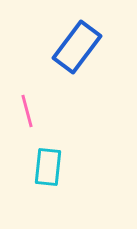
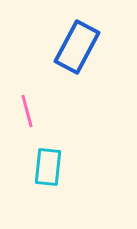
blue rectangle: rotated 9 degrees counterclockwise
